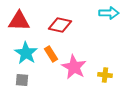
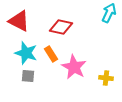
cyan arrow: rotated 66 degrees counterclockwise
red triangle: rotated 25 degrees clockwise
red diamond: moved 1 px right, 2 px down
cyan star: rotated 15 degrees counterclockwise
yellow cross: moved 1 px right, 3 px down
gray square: moved 6 px right, 4 px up
